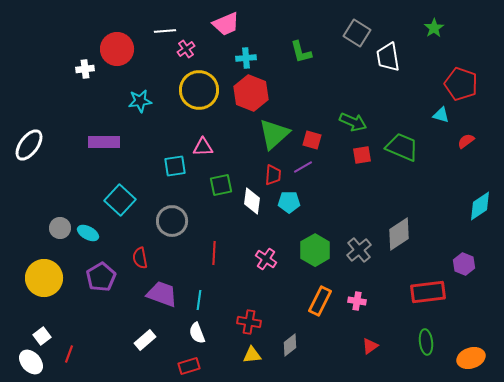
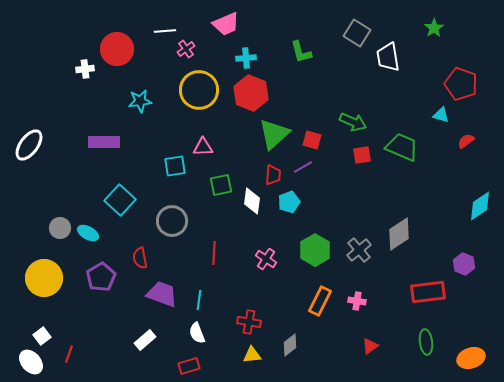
cyan pentagon at (289, 202): rotated 20 degrees counterclockwise
